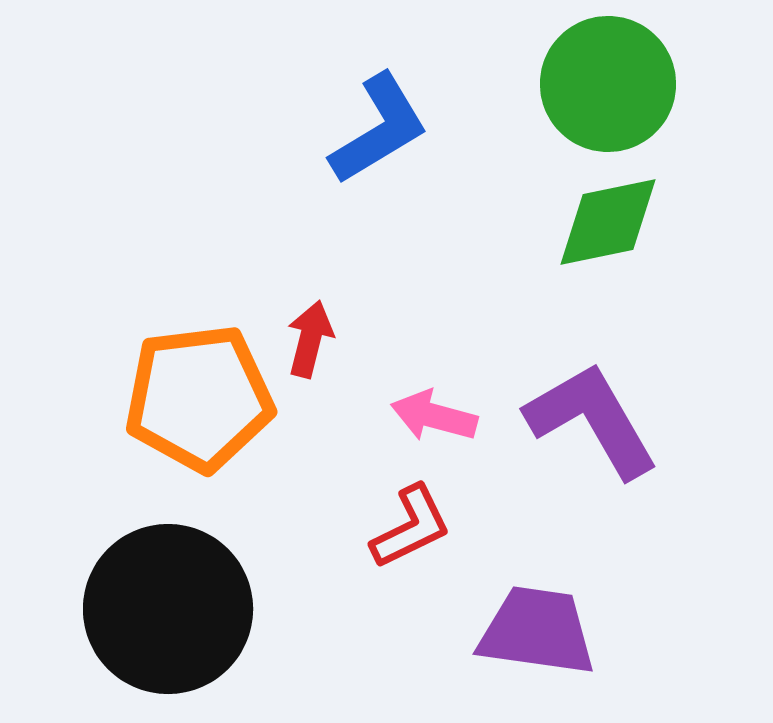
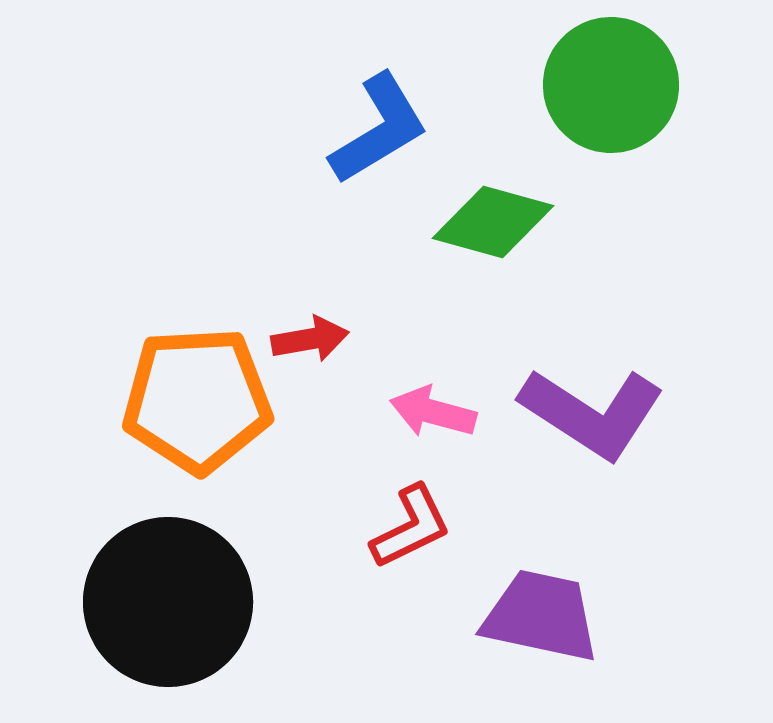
green circle: moved 3 px right, 1 px down
green diamond: moved 115 px left; rotated 27 degrees clockwise
red arrow: rotated 66 degrees clockwise
orange pentagon: moved 2 px left, 2 px down; rotated 4 degrees clockwise
pink arrow: moved 1 px left, 4 px up
purple L-shape: moved 7 px up; rotated 153 degrees clockwise
black circle: moved 7 px up
purple trapezoid: moved 4 px right, 15 px up; rotated 4 degrees clockwise
